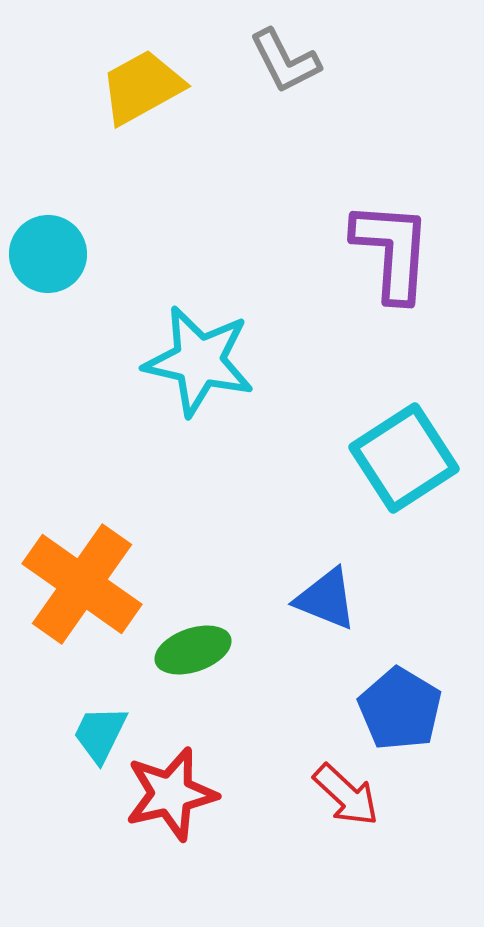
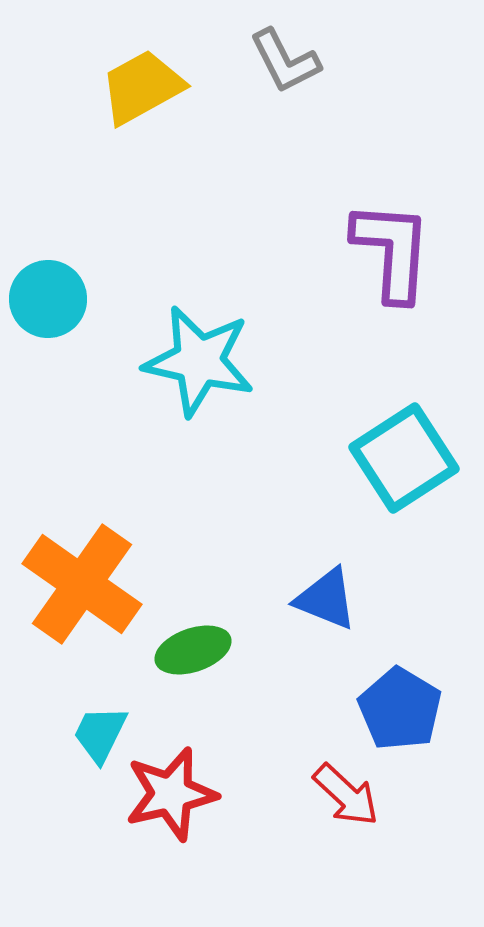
cyan circle: moved 45 px down
